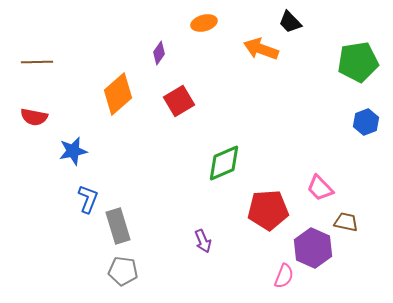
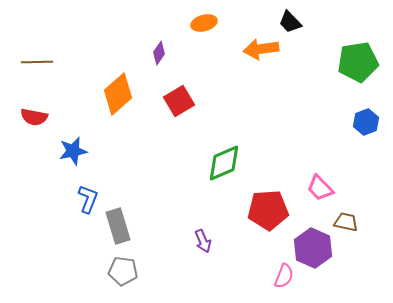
orange arrow: rotated 28 degrees counterclockwise
